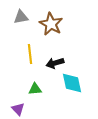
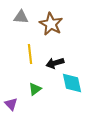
gray triangle: rotated 14 degrees clockwise
green triangle: rotated 32 degrees counterclockwise
purple triangle: moved 7 px left, 5 px up
